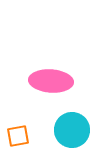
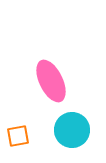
pink ellipse: rotated 60 degrees clockwise
